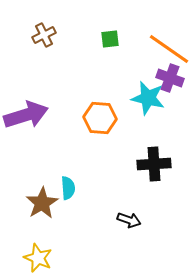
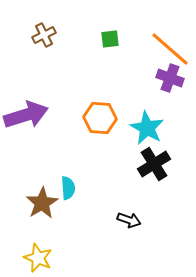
orange line: moved 1 px right; rotated 6 degrees clockwise
cyan star: moved 1 px left, 30 px down; rotated 16 degrees clockwise
black cross: rotated 28 degrees counterclockwise
